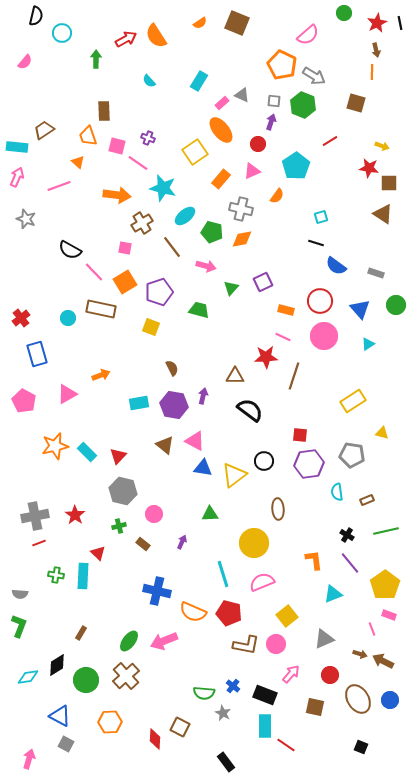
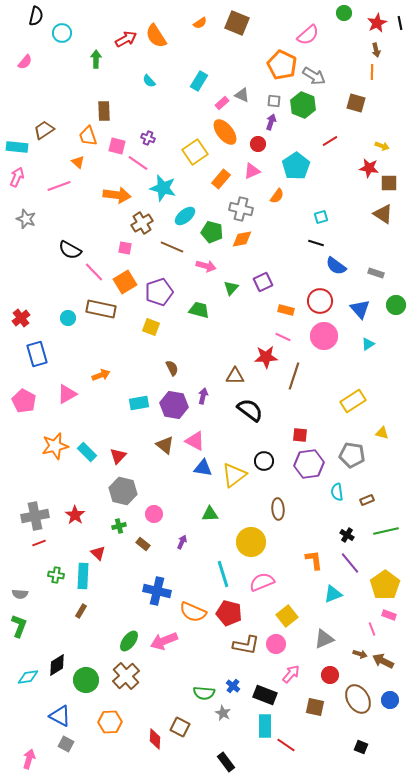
orange ellipse at (221, 130): moved 4 px right, 2 px down
brown line at (172, 247): rotated 30 degrees counterclockwise
yellow circle at (254, 543): moved 3 px left, 1 px up
brown rectangle at (81, 633): moved 22 px up
